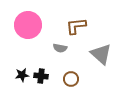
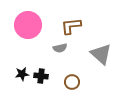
brown L-shape: moved 5 px left
gray semicircle: rotated 24 degrees counterclockwise
black star: moved 1 px up
brown circle: moved 1 px right, 3 px down
